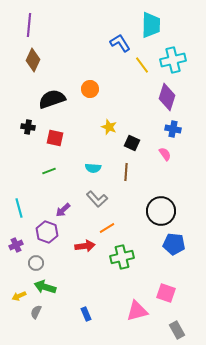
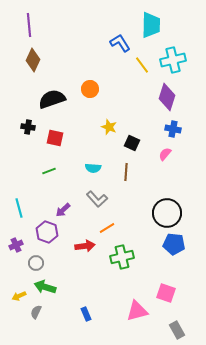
purple line: rotated 10 degrees counterclockwise
pink semicircle: rotated 104 degrees counterclockwise
black circle: moved 6 px right, 2 px down
